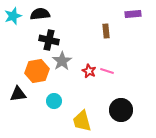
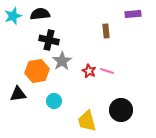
yellow trapezoid: moved 5 px right
